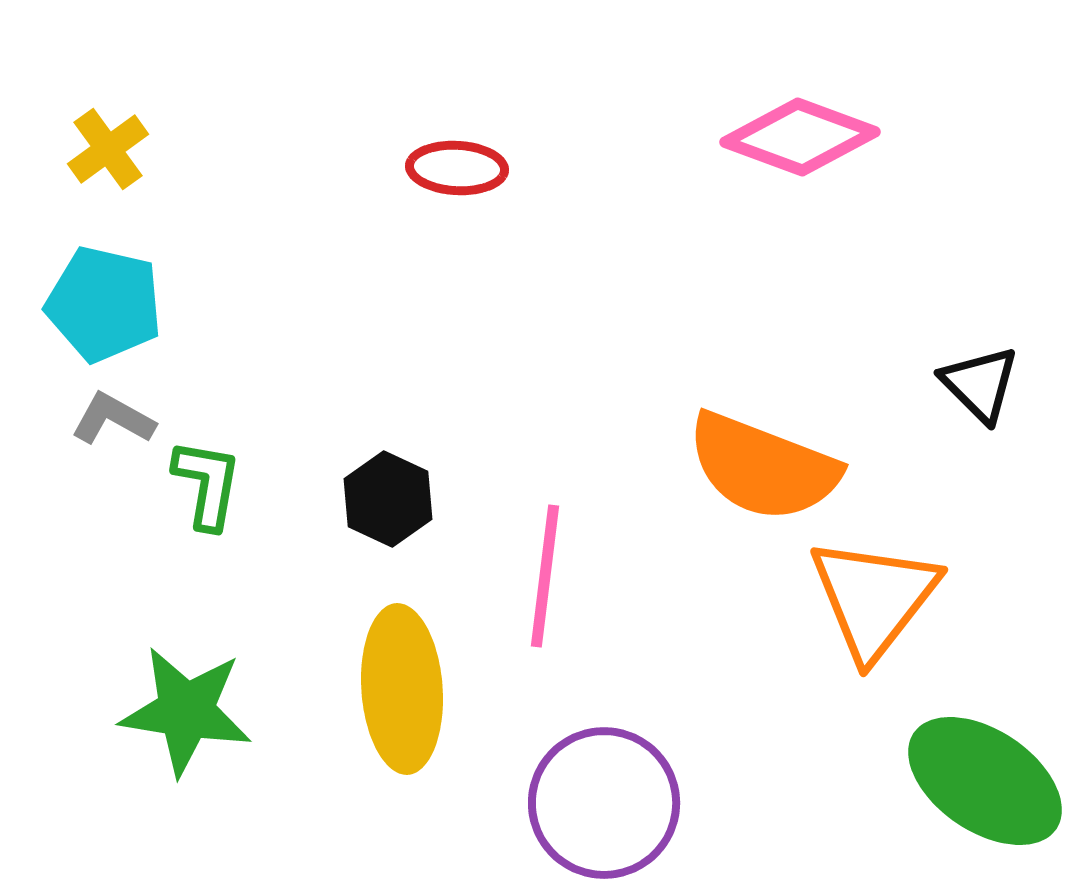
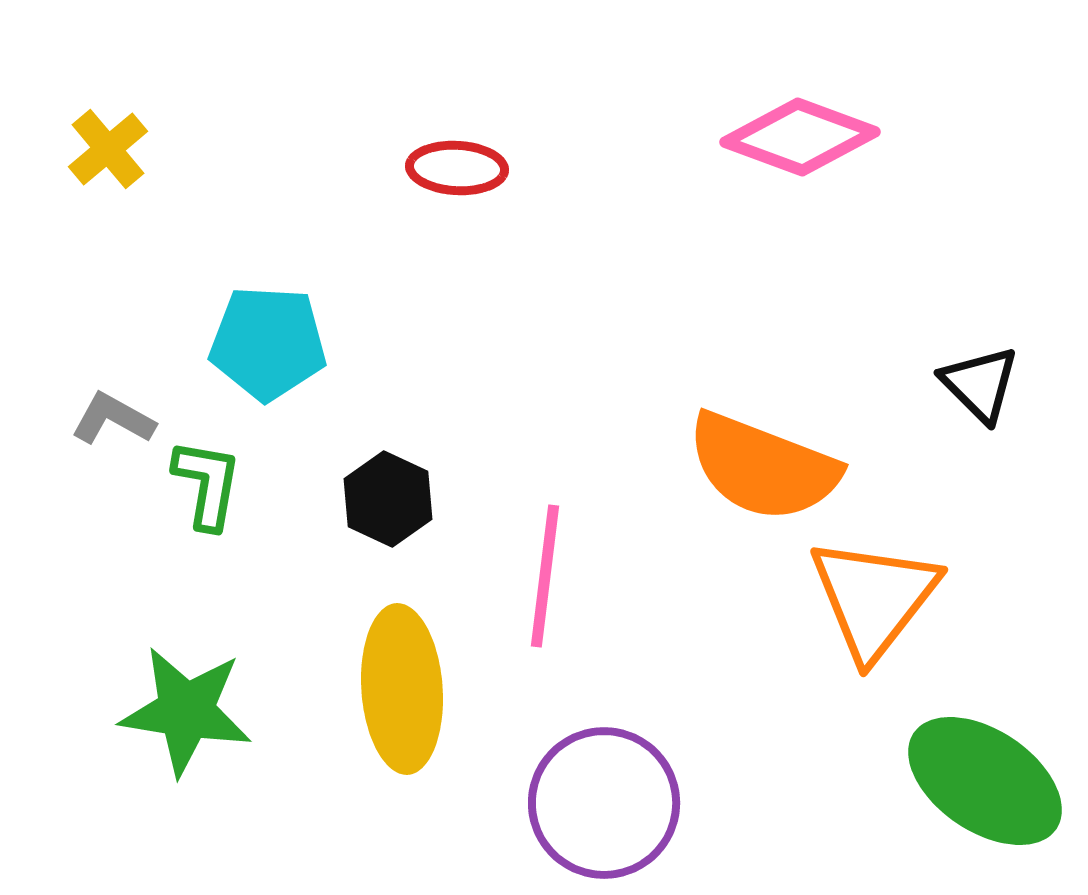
yellow cross: rotated 4 degrees counterclockwise
cyan pentagon: moved 164 px right, 39 px down; rotated 10 degrees counterclockwise
